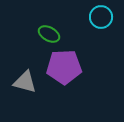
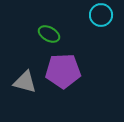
cyan circle: moved 2 px up
purple pentagon: moved 1 px left, 4 px down
